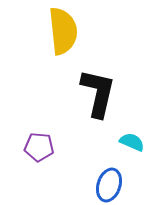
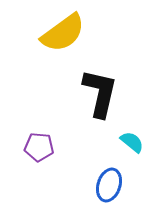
yellow semicircle: moved 2 px down; rotated 60 degrees clockwise
black L-shape: moved 2 px right
cyan semicircle: rotated 15 degrees clockwise
